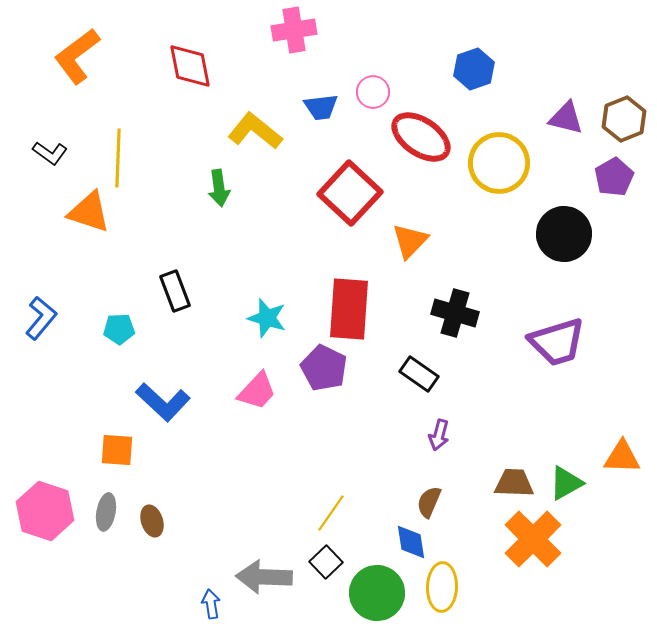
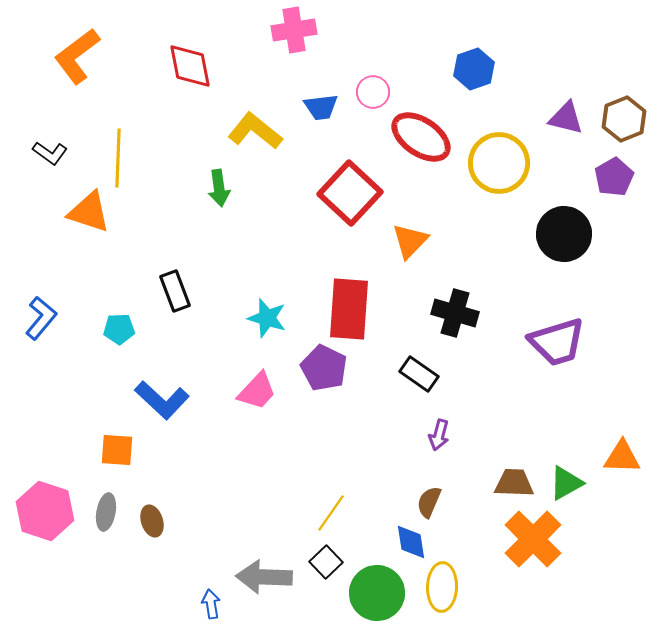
blue L-shape at (163, 402): moved 1 px left, 2 px up
